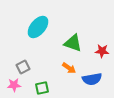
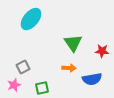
cyan ellipse: moved 7 px left, 8 px up
green triangle: rotated 36 degrees clockwise
orange arrow: rotated 32 degrees counterclockwise
pink star: rotated 16 degrees counterclockwise
